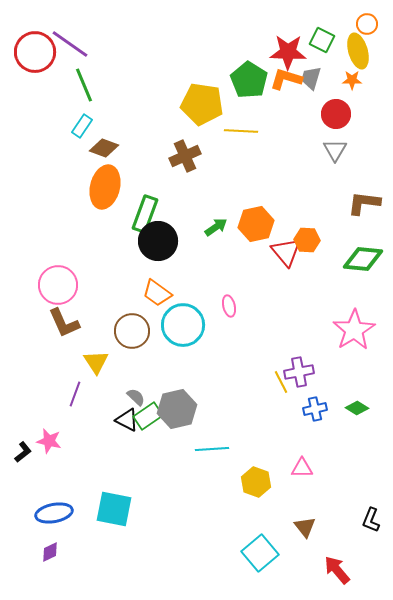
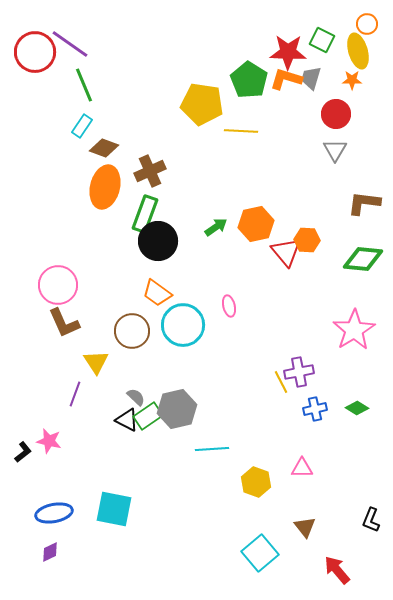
brown cross at (185, 156): moved 35 px left, 15 px down
